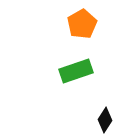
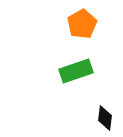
black diamond: moved 2 px up; rotated 25 degrees counterclockwise
